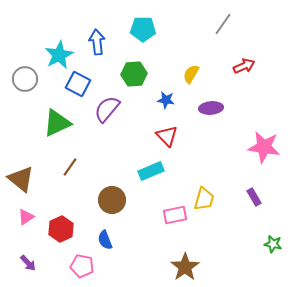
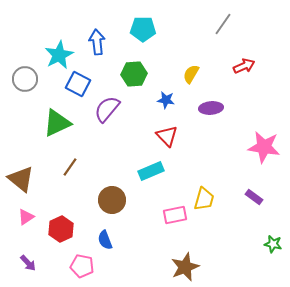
purple rectangle: rotated 24 degrees counterclockwise
brown star: rotated 12 degrees clockwise
